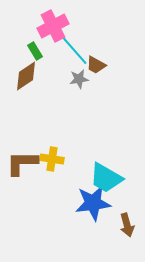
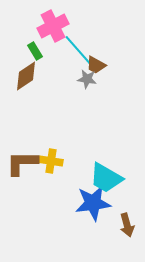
cyan line: moved 4 px right
gray star: moved 8 px right; rotated 18 degrees clockwise
yellow cross: moved 1 px left, 2 px down
